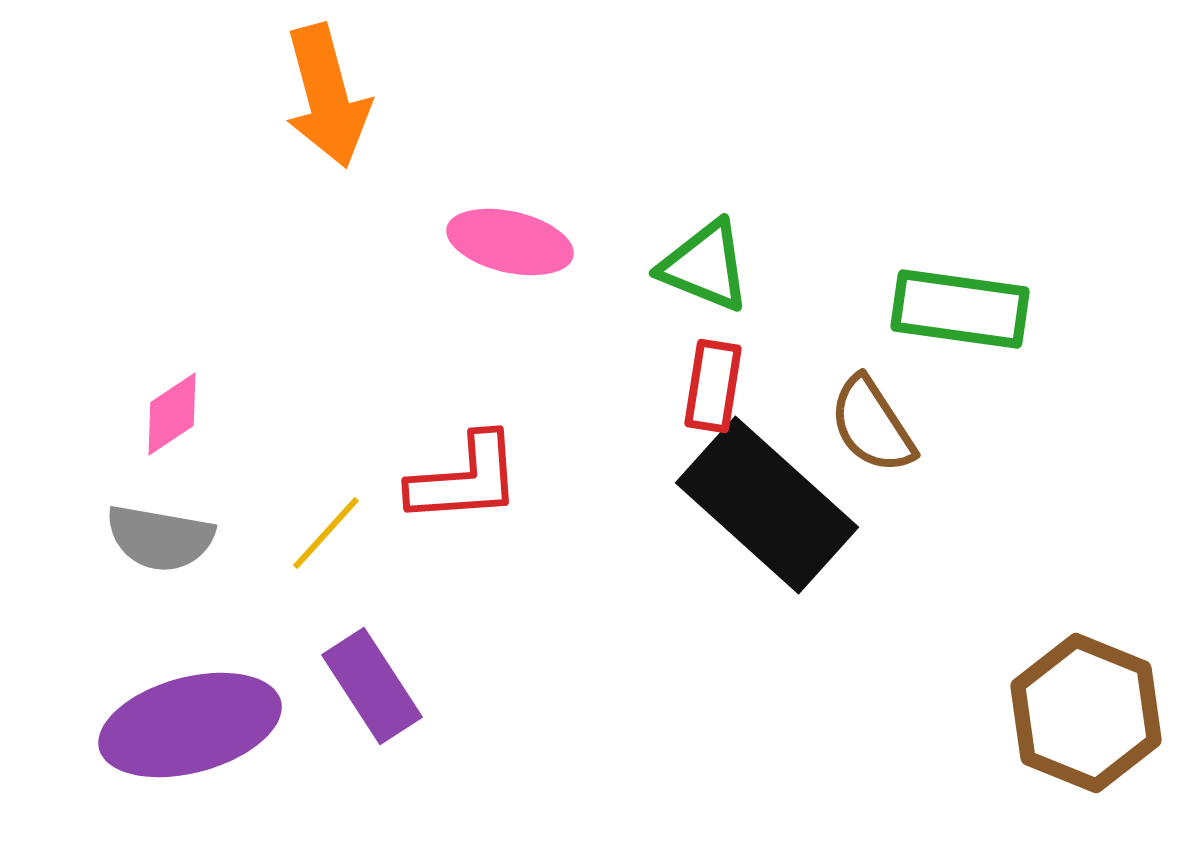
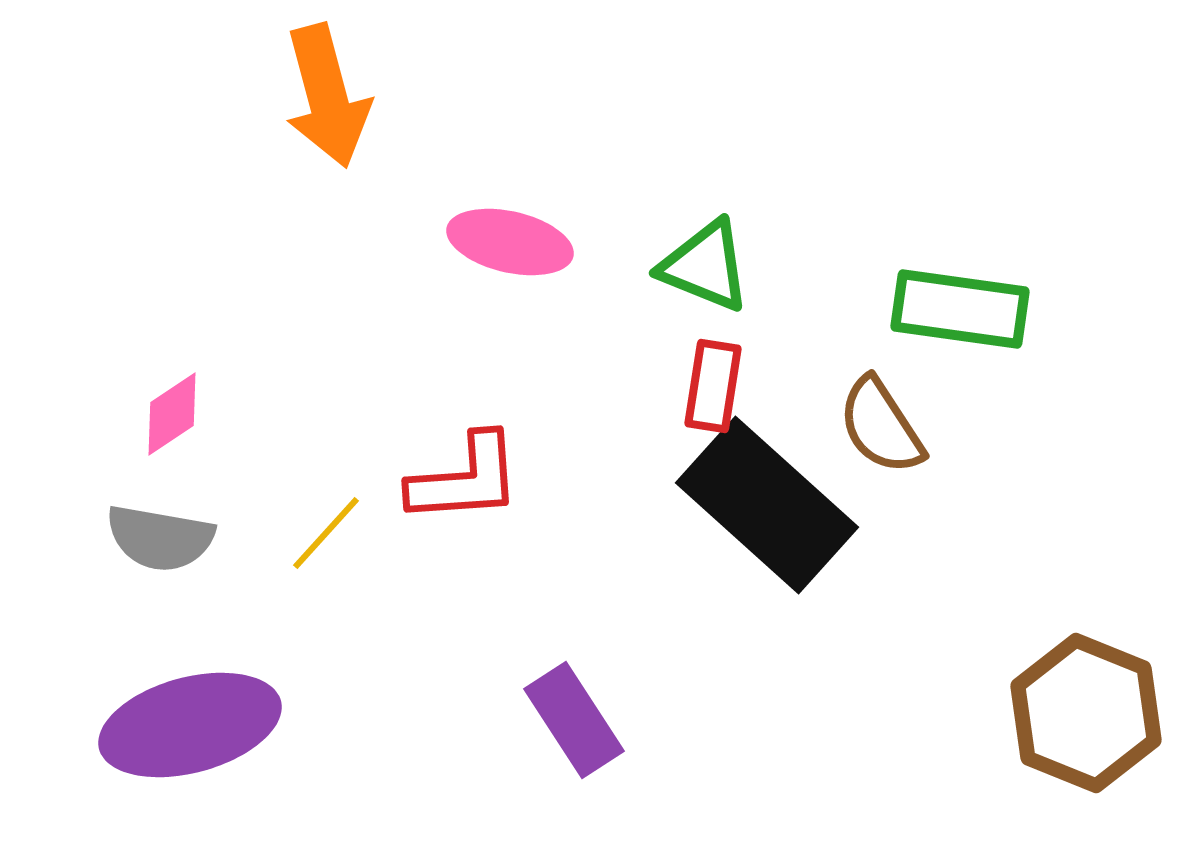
brown semicircle: moved 9 px right, 1 px down
purple rectangle: moved 202 px right, 34 px down
